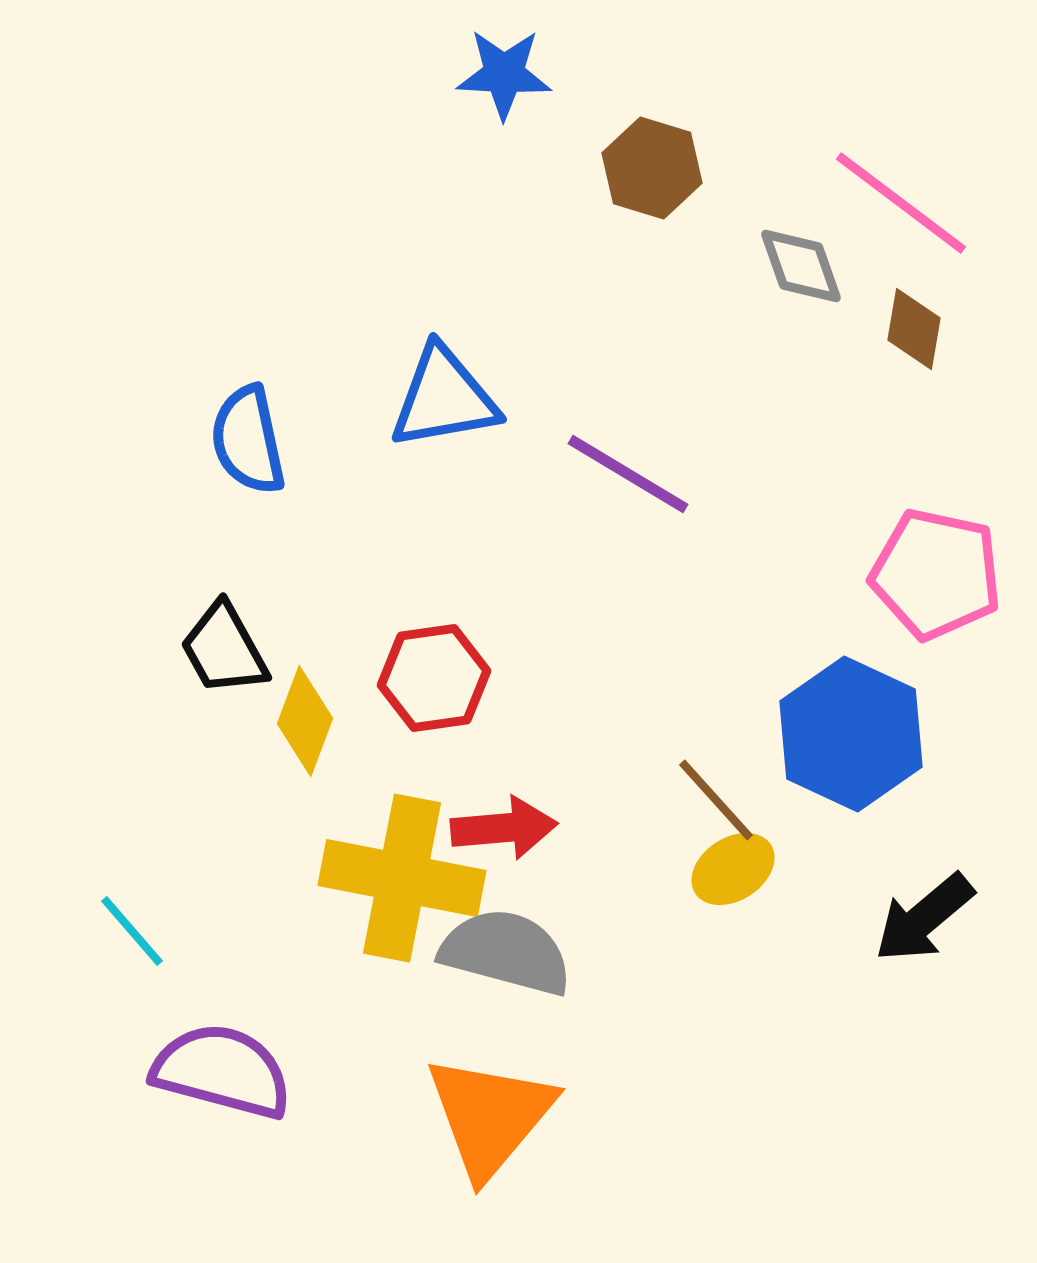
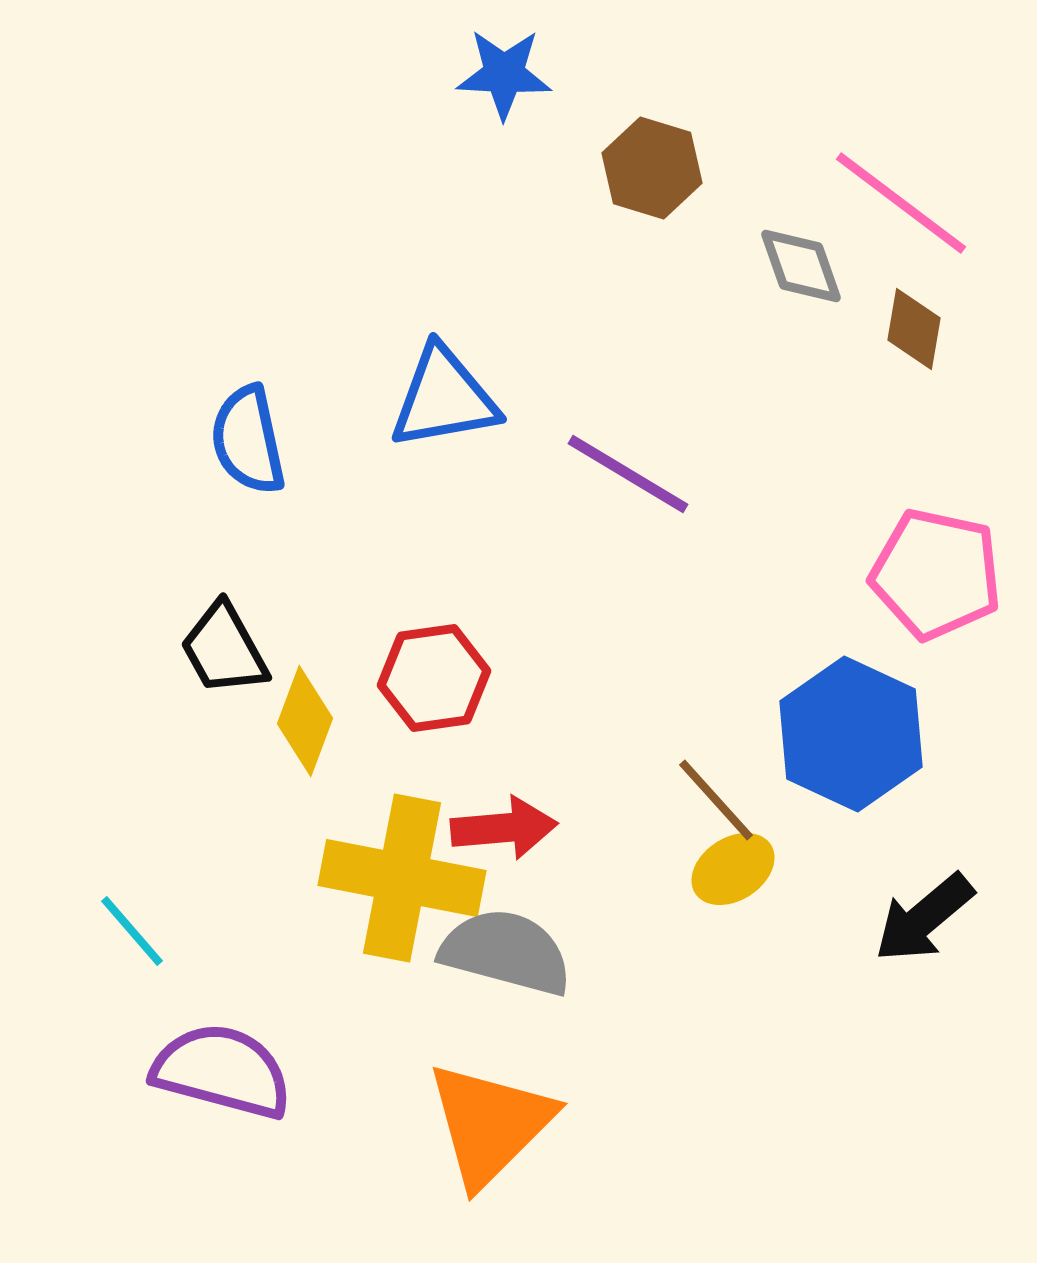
orange triangle: moved 8 px down; rotated 5 degrees clockwise
